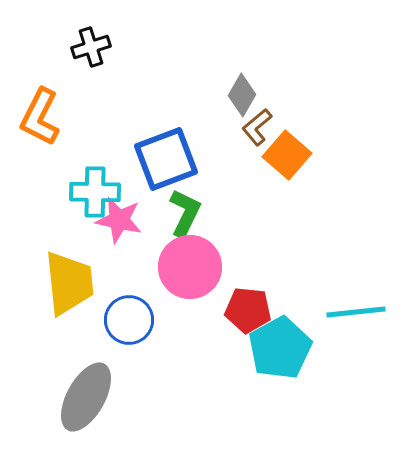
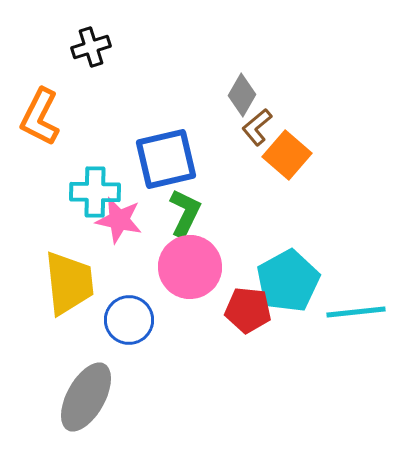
blue square: rotated 8 degrees clockwise
cyan pentagon: moved 8 px right, 67 px up
